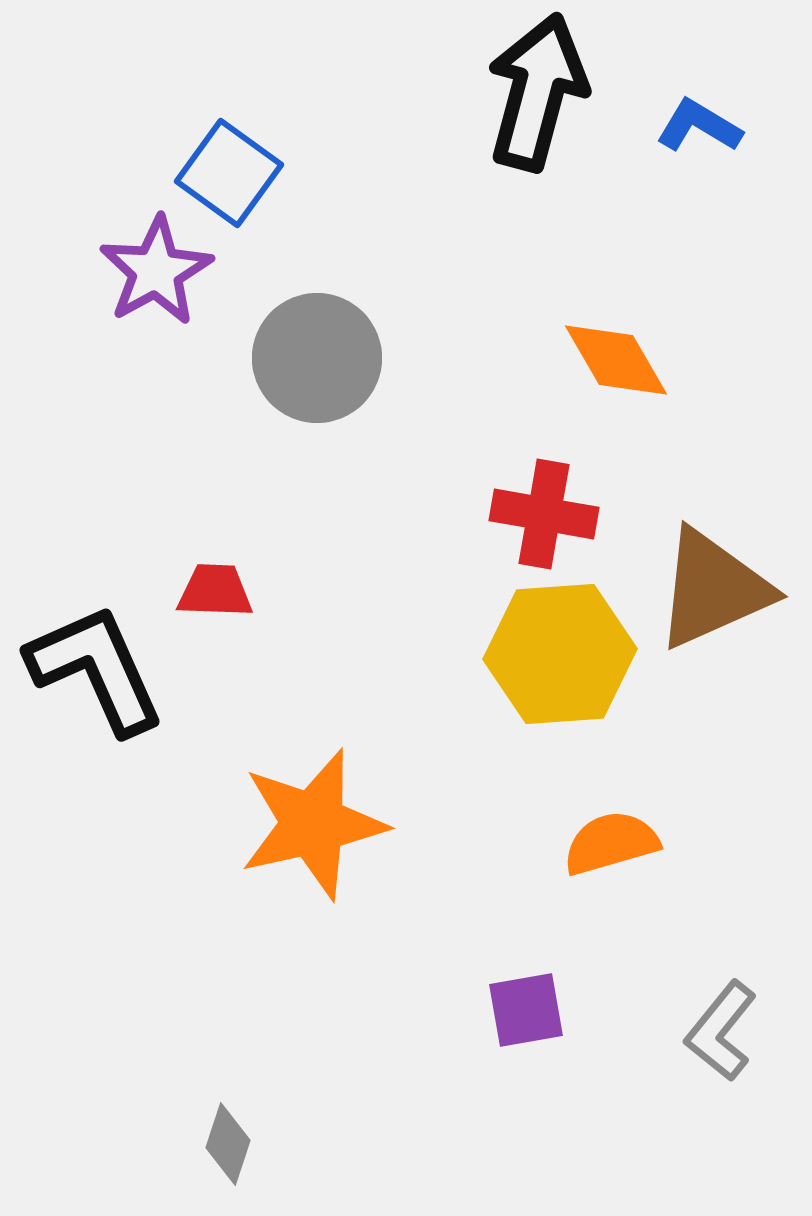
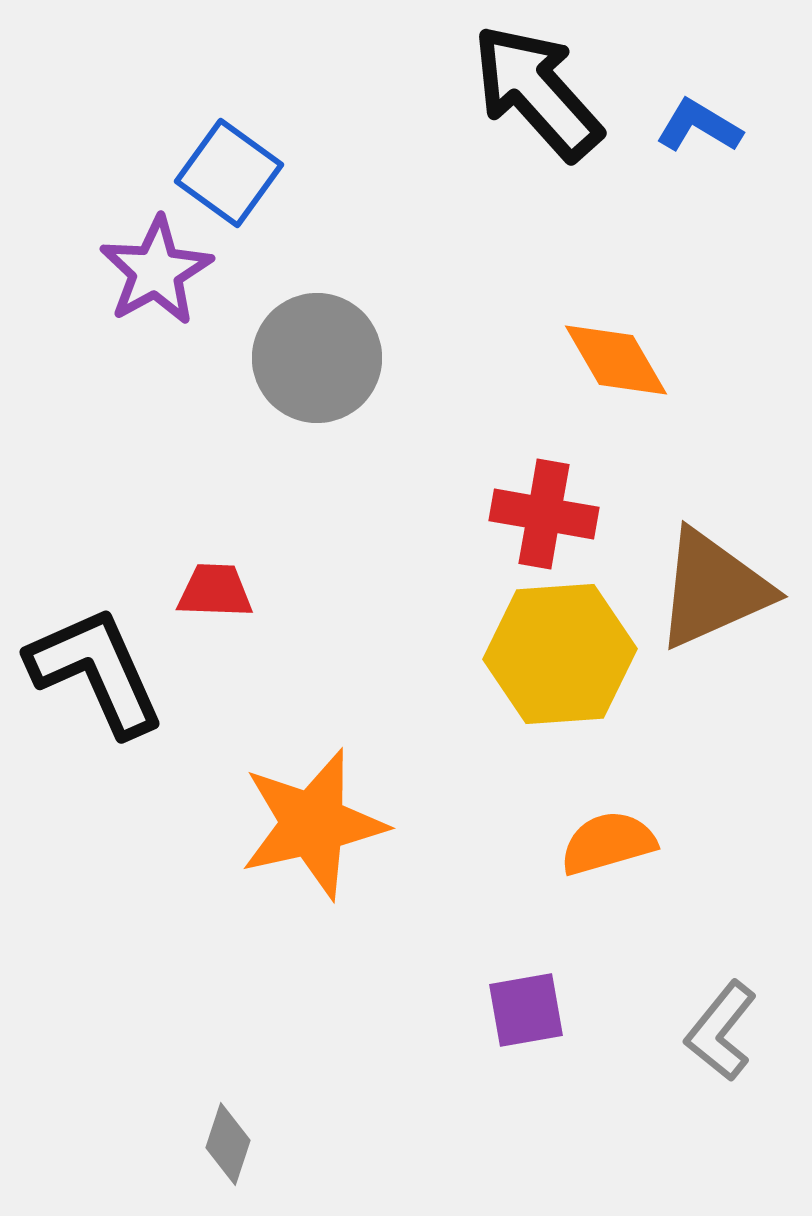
black arrow: rotated 57 degrees counterclockwise
black L-shape: moved 2 px down
orange semicircle: moved 3 px left
